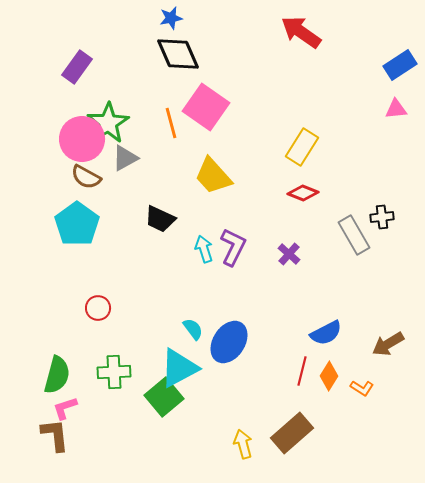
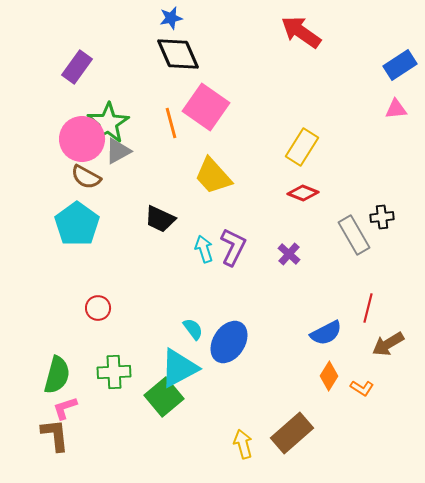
gray triangle: moved 7 px left, 7 px up
red line: moved 66 px right, 63 px up
